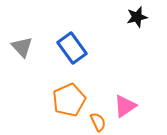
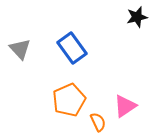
gray triangle: moved 2 px left, 2 px down
